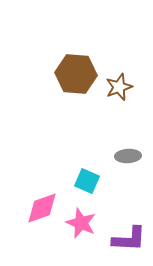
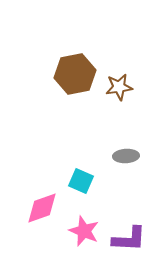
brown hexagon: moved 1 px left; rotated 15 degrees counterclockwise
brown star: rotated 12 degrees clockwise
gray ellipse: moved 2 px left
cyan square: moved 6 px left
pink star: moved 3 px right, 8 px down
